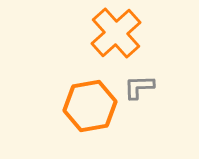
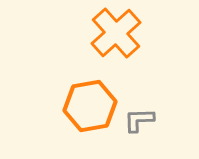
gray L-shape: moved 33 px down
